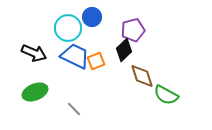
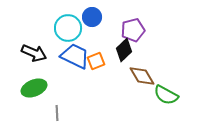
brown diamond: rotated 12 degrees counterclockwise
green ellipse: moved 1 px left, 4 px up
gray line: moved 17 px left, 4 px down; rotated 42 degrees clockwise
